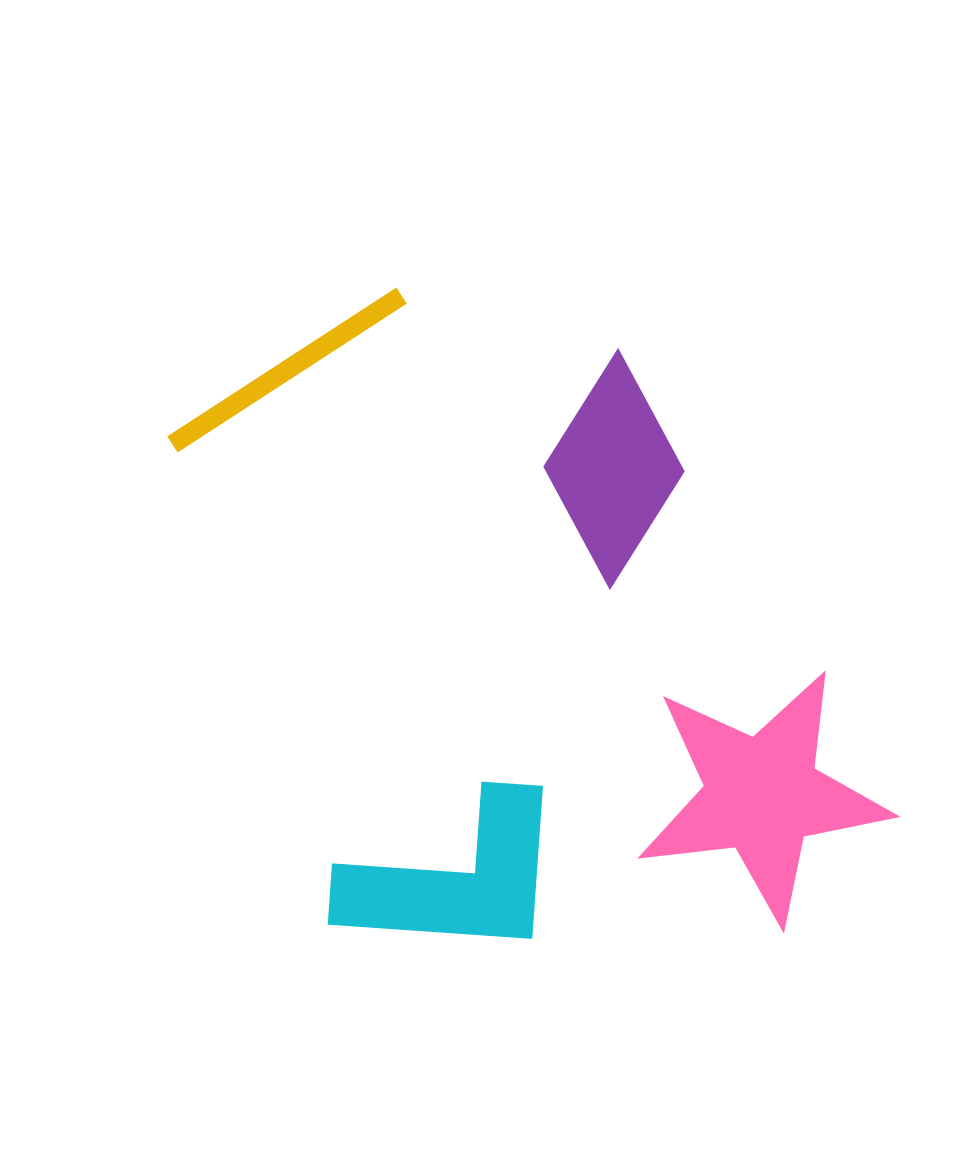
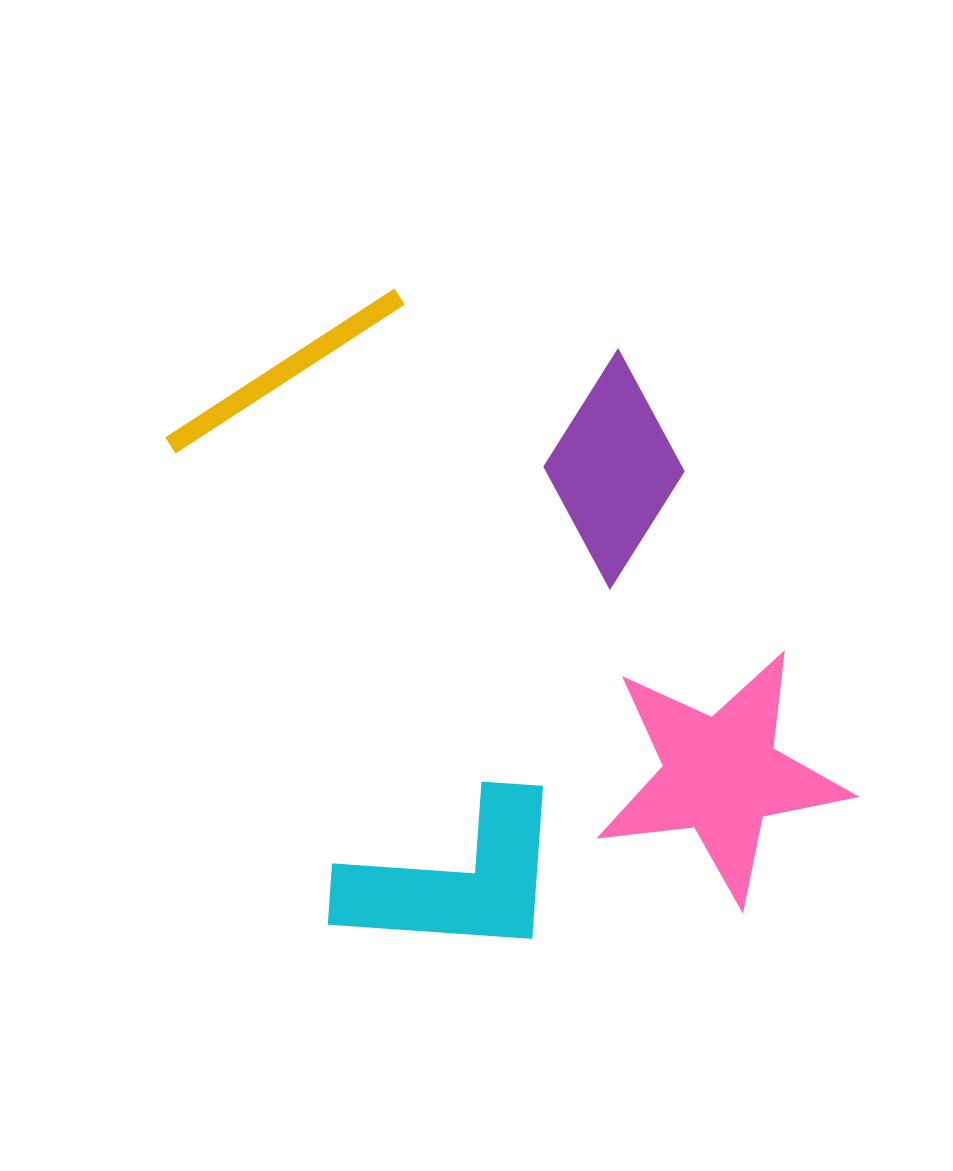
yellow line: moved 2 px left, 1 px down
pink star: moved 41 px left, 20 px up
